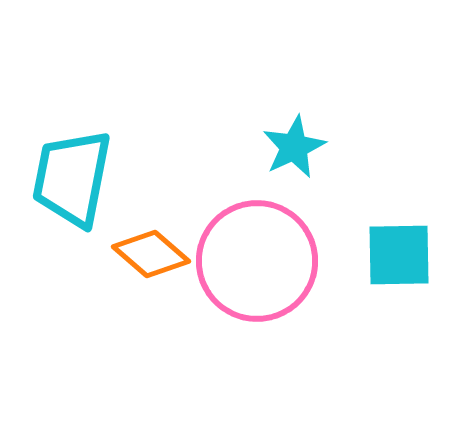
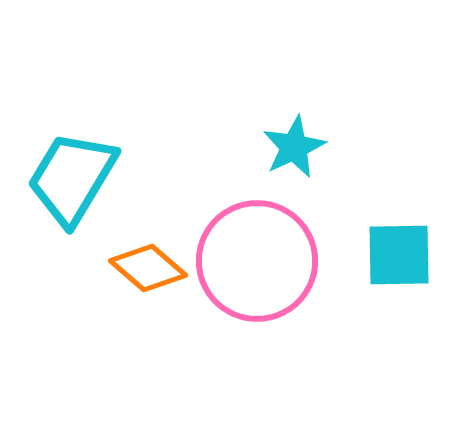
cyan trapezoid: rotated 20 degrees clockwise
orange diamond: moved 3 px left, 14 px down
